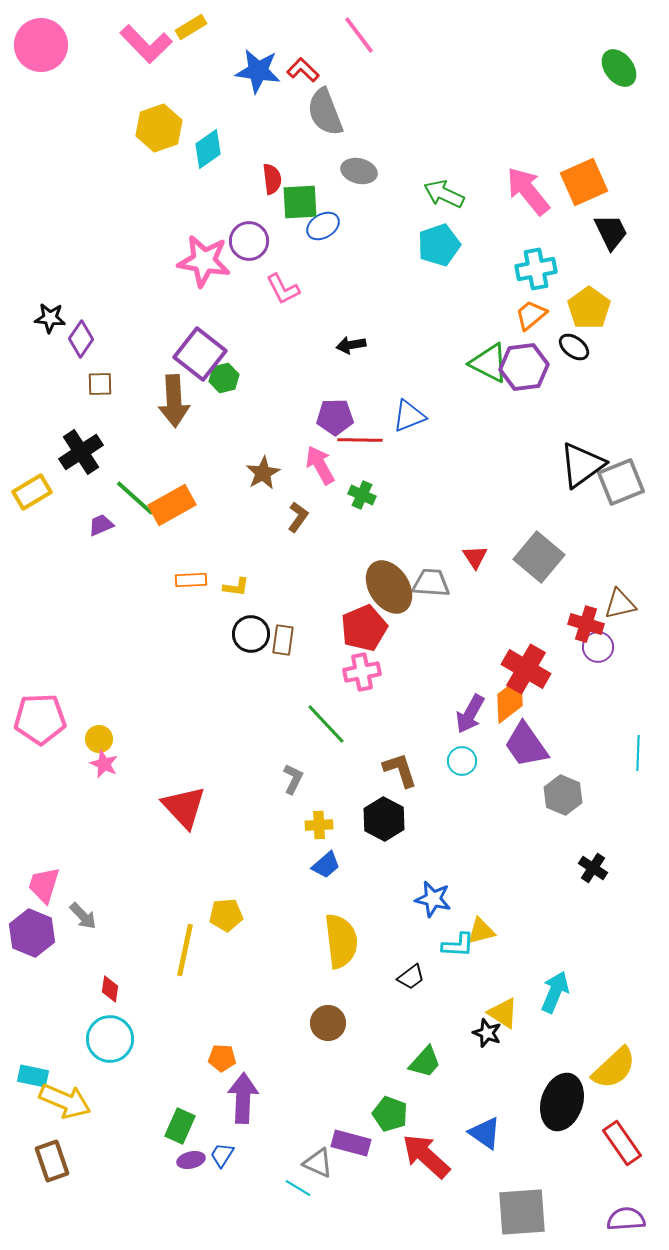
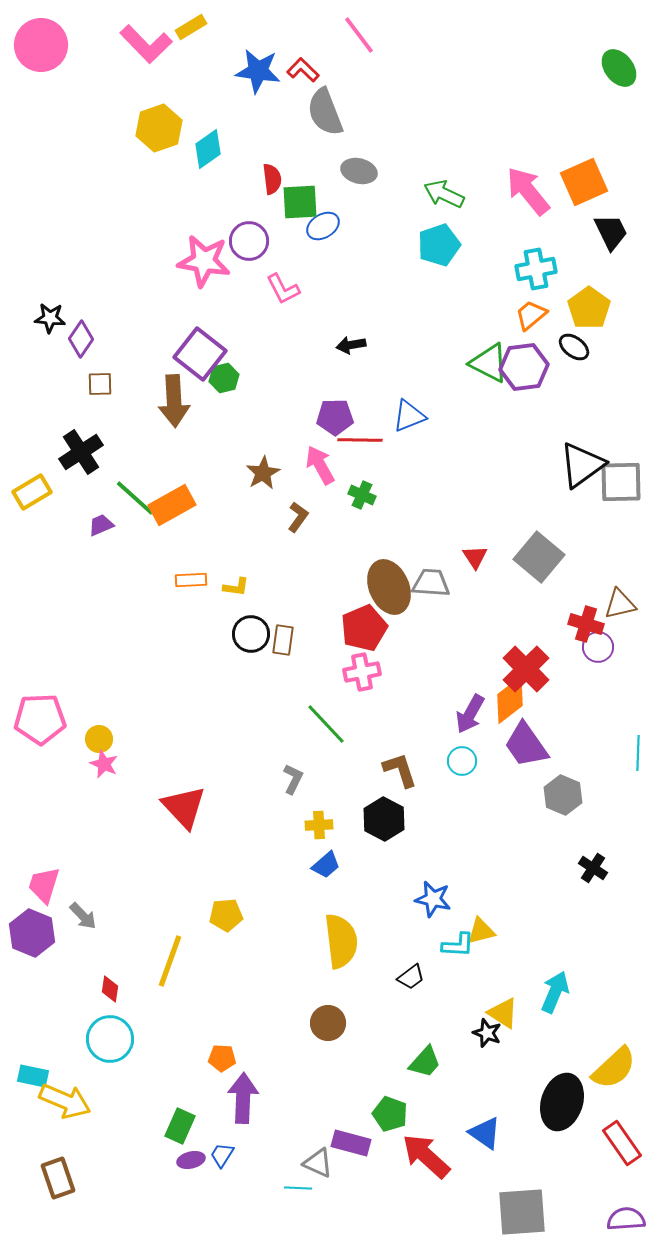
gray square at (621, 482): rotated 21 degrees clockwise
brown ellipse at (389, 587): rotated 10 degrees clockwise
red cross at (526, 669): rotated 15 degrees clockwise
yellow line at (185, 950): moved 15 px left, 11 px down; rotated 8 degrees clockwise
brown rectangle at (52, 1161): moved 6 px right, 17 px down
cyan line at (298, 1188): rotated 28 degrees counterclockwise
